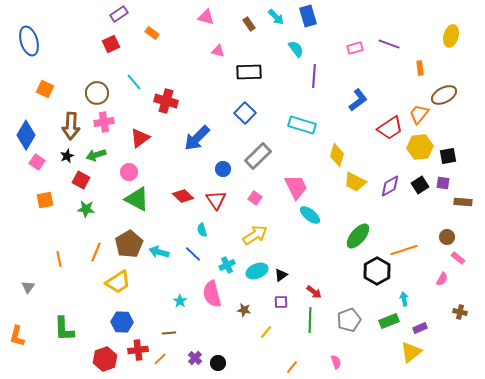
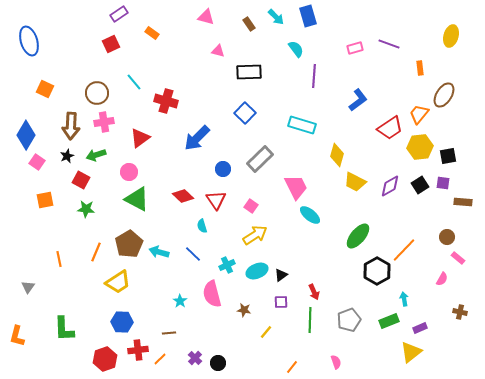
brown ellipse at (444, 95): rotated 30 degrees counterclockwise
gray rectangle at (258, 156): moved 2 px right, 3 px down
pink square at (255, 198): moved 4 px left, 8 px down
cyan semicircle at (202, 230): moved 4 px up
orange line at (404, 250): rotated 28 degrees counterclockwise
red arrow at (314, 292): rotated 28 degrees clockwise
